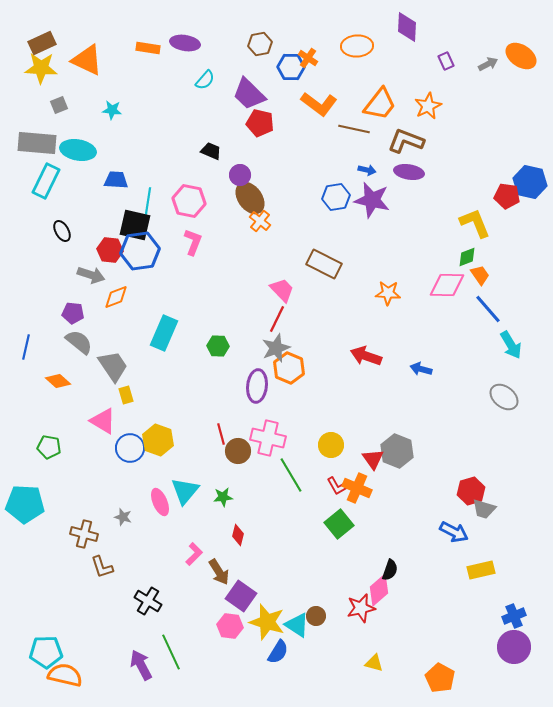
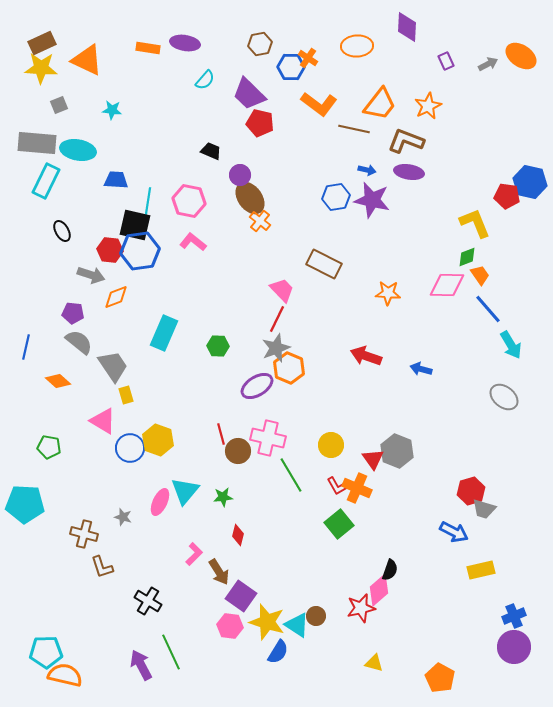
pink L-shape at (193, 242): rotated 72 degrees counterclockwise
purple ellipse at (257, 386): rotated 52 degrees clockwise
pink ellipse at (160, 502): rotated 48 degrees clockwise
